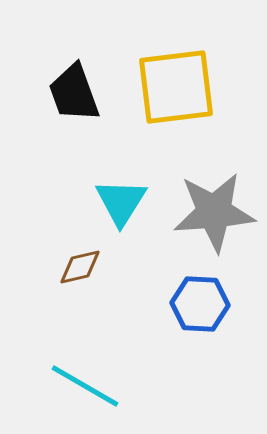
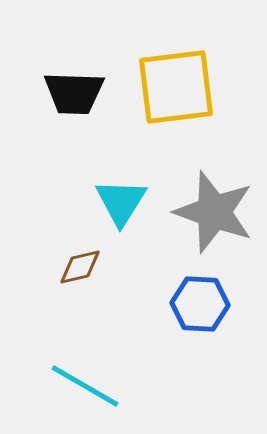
black trapezoid: rotated 68 degrees counterclockwise
gray star: rotated 24 degrees clockwise
